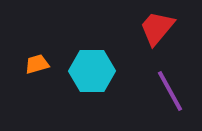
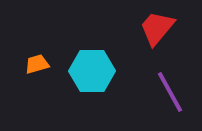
purple line: moved 1 px down
